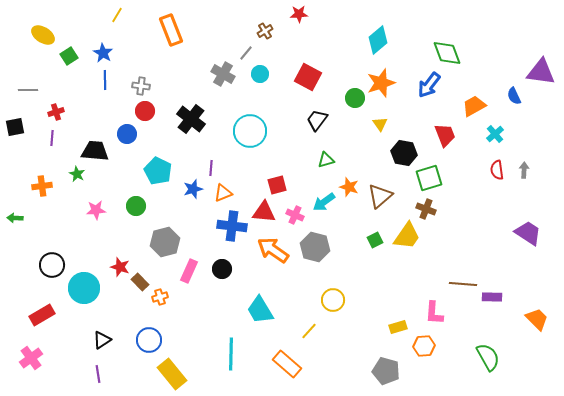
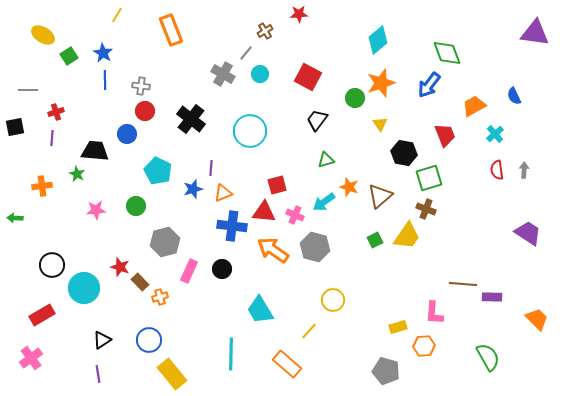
purple triangle at (541, 72): moved 6 px left, 39 px up
